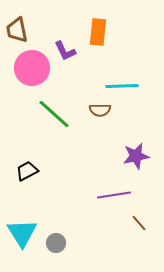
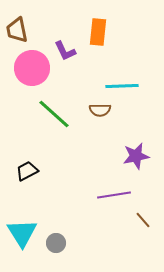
brown line: moved 4 px right, 3 px up
